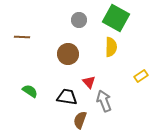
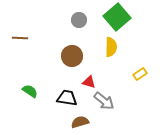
green square: moved 1 px right, 1 px up; rotated 20 degrees clockwise
brown line: moved 2 px left, 1 px down
brown circle: moved 4 px right, 2 px down
yellow rectangle: moved 1 px left, 2 px up
red triangle: rotated 32 degrees counterclockwise
black trapezoid: moved 1 px down
gray arrow: rotated 150 degrees clockwise
brown semicircle: moved 2 px down; rotated 54 degrees clockwise
